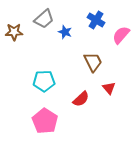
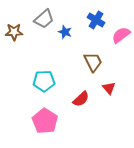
pink semicircle: rotated 12 degrees clockwise
